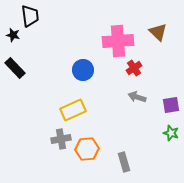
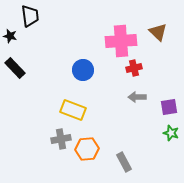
black star: moved 3 px left, 1 px down
pink cross: moved 3 px right
red cross: rotated 21 degrees clockwise
gray arrow: rotated 18 degrees counterclockwise
purple square: moved 2 px left, 2 px down
yellow rectangle: rotated 45 degrees clockwise
gray rectangle: rotated 12 degrees counterclockwise
